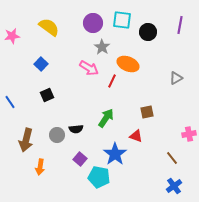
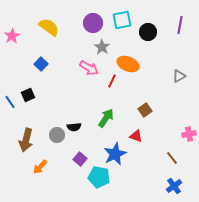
cyan square: rotated 18 degrees counterclockwise
pink star: rotated 21 degrees counterclockwise
gray triangle: moved 3 px right, 2 px up
black square: moved 19 px left
brown square: moved 2 px left, 2 px up; rotated 24 degrees counterclockwise
black semicircle: moved 2 px left, 2 px up
blue star: rotated 10 degrees clockwise
orange arrow: rotated 35 degrees clockwise
